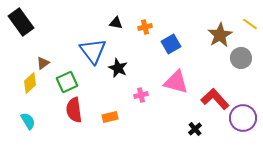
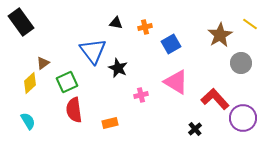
gray circle: moved 5 px down
pink triangle: rotated 16 degrees clockwise
orange rectangle: moved 6 px down
